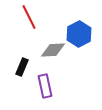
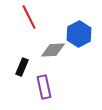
purple rectangle: moved 1 px left, 1 px down
